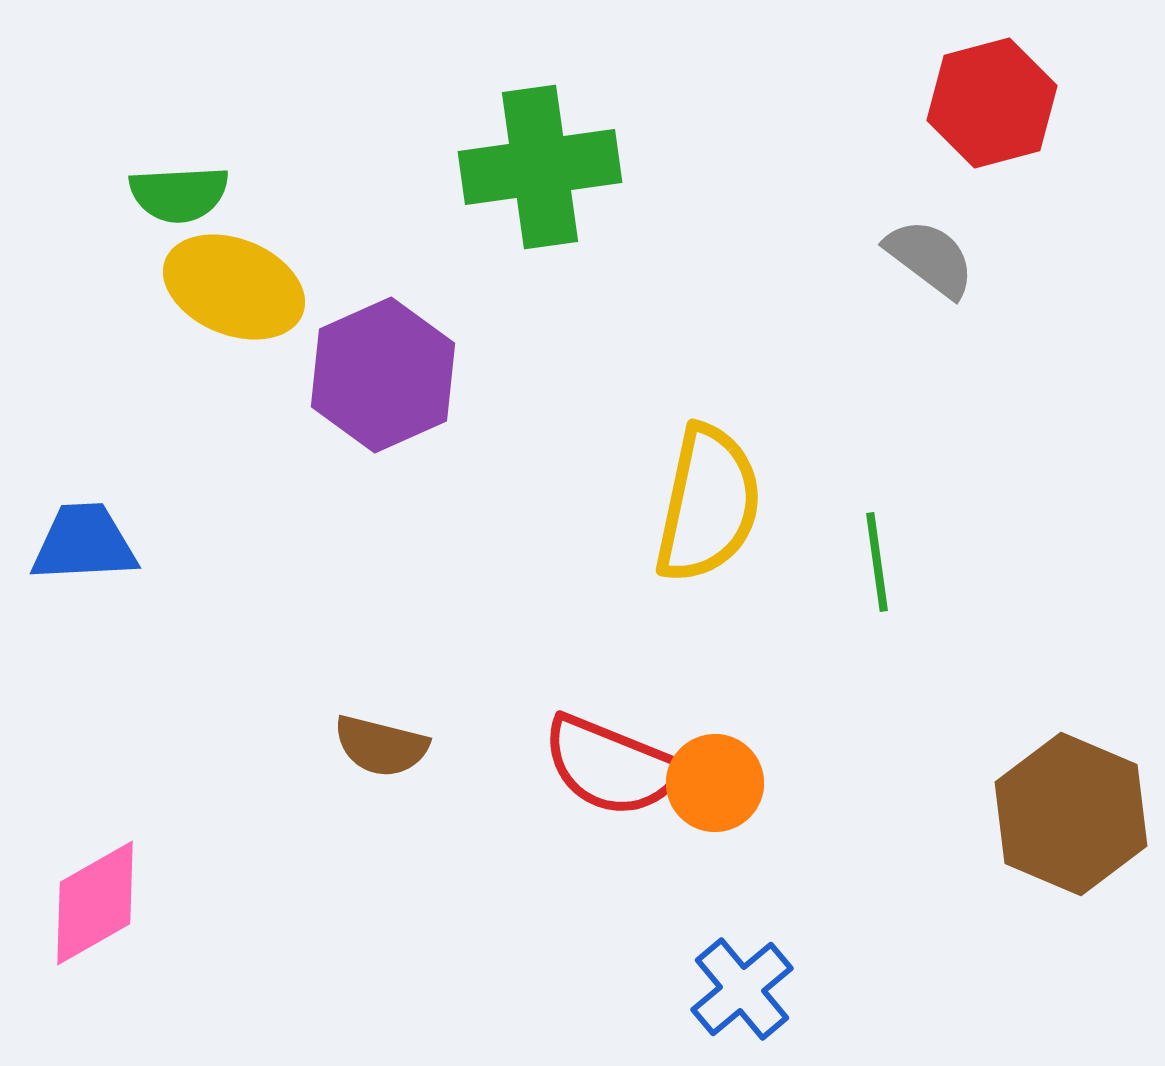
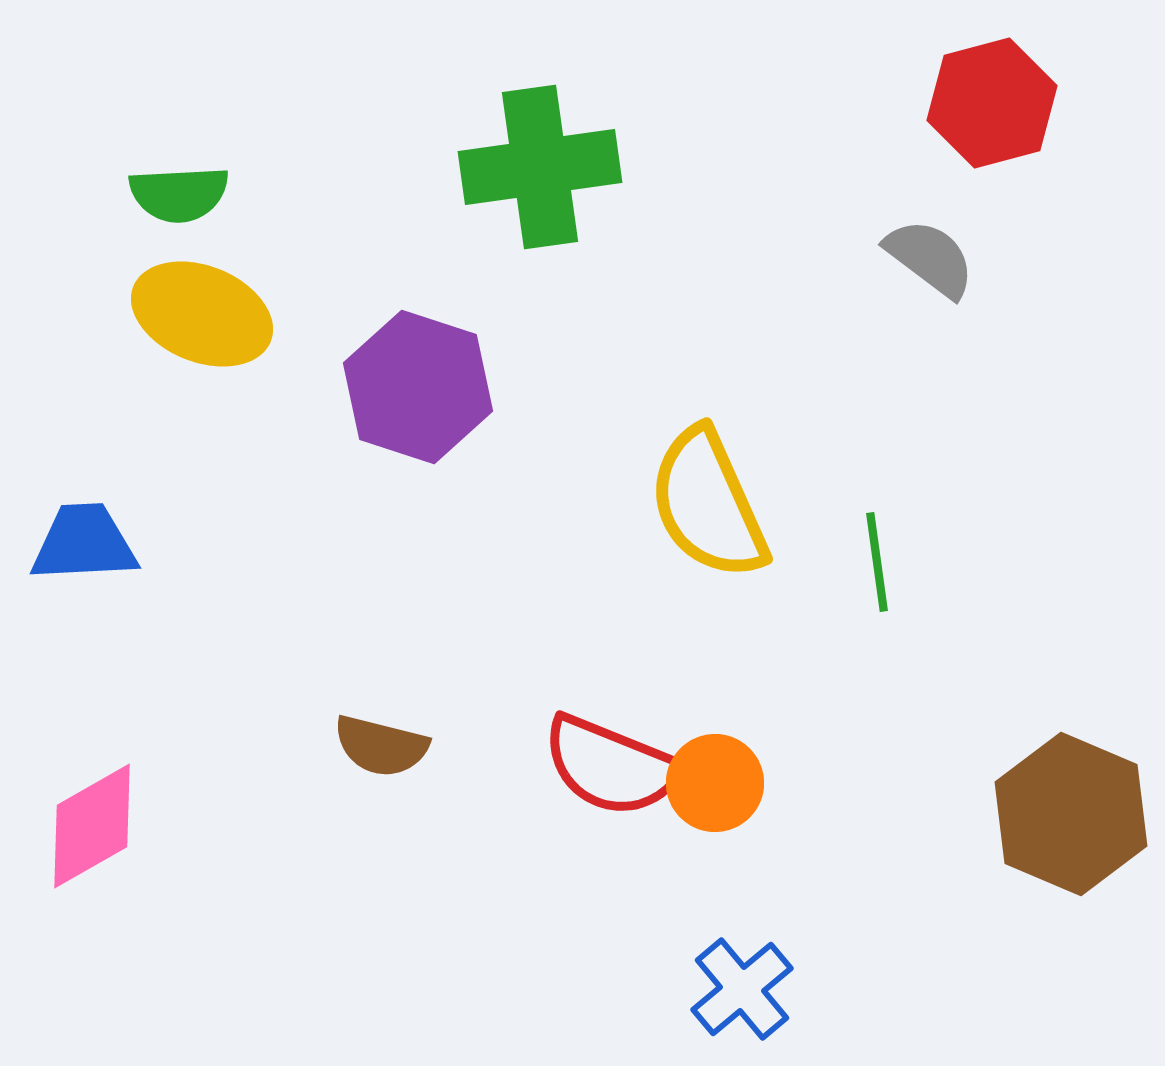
yellow ellipse: moved 32 px left, 27 px down
purple hexagon: moved 35 px right, 12 px down; rotated 18 degrees counterclockwise
yellow semicircle: rotated 144 degrees clockwise
pink diamond: moved 3 px left, 77 px up
